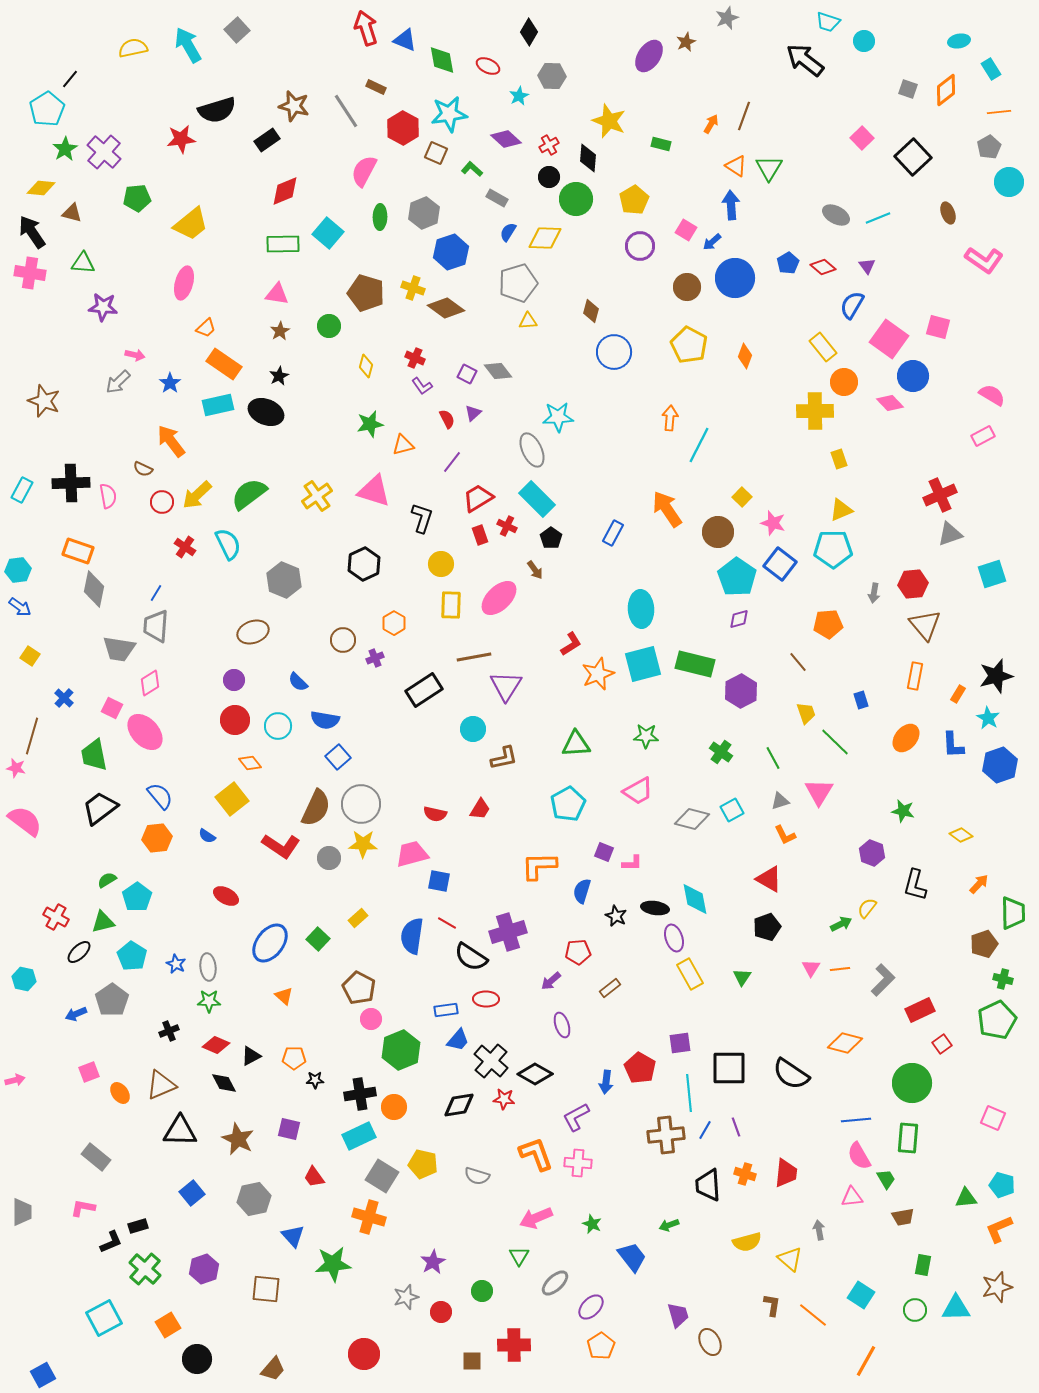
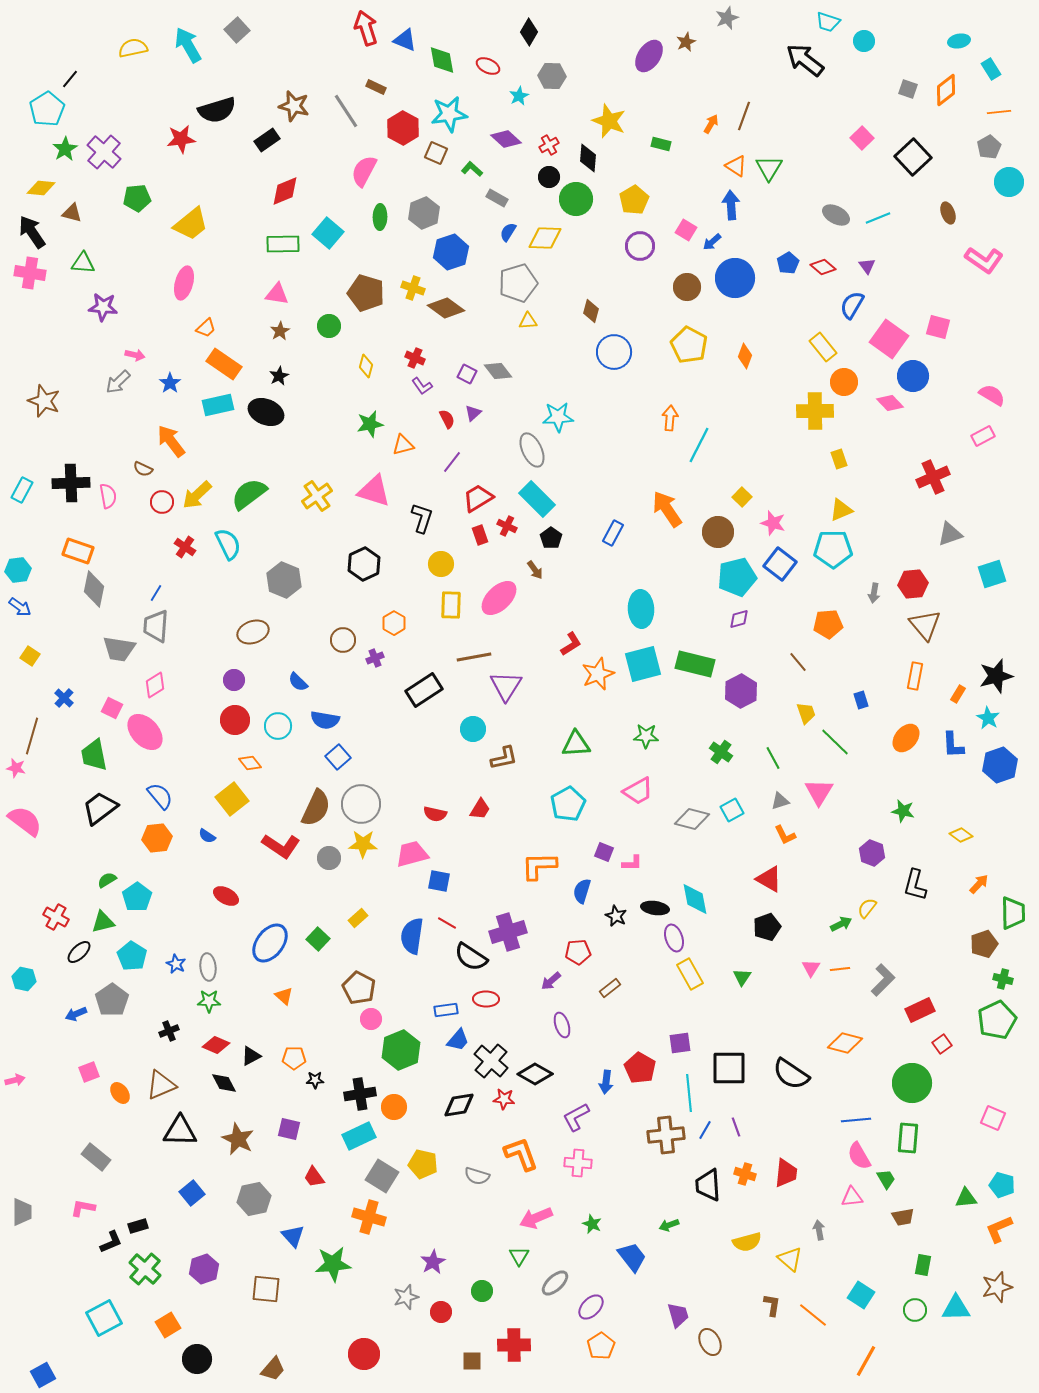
red cross at (940, 495): moved 7 px left, 18 px up
cyan pentagon at (737, 577): rotated 24 degrees clockwise
pink diamond at (150, 683): moved 5 px right, 2 px down
orange L-shape at (536, 1154): moved 15 px left
